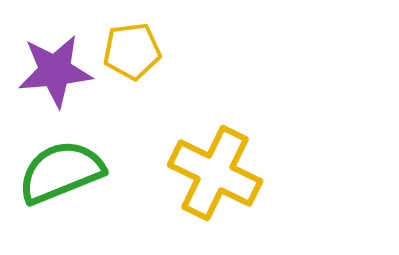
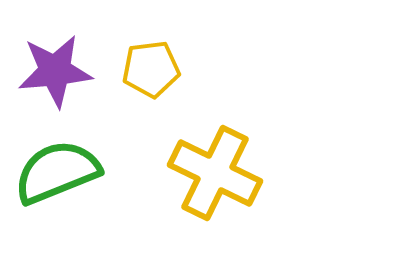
yellow pentagon: moved 19 px right, 18 px down
green semicircle: moved 4 px left
